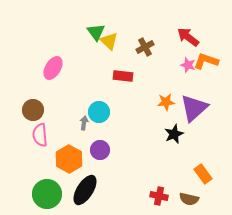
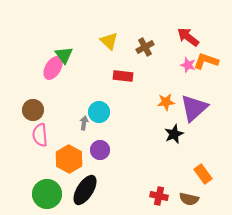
green triangle: moved 32 px left, 23 px down
